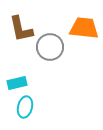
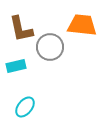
orange trapezoid: moved 2 px left, 3 px up
cyan rectangle: moved 1 px left, 17 px up
cyan ellipse: rotated 25 degrees clockwise
